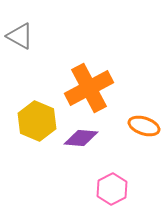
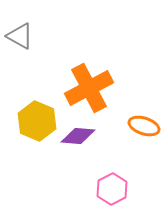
purple diamond: moved 3 px left, 2 px up
